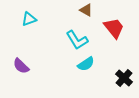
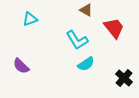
cyan triangle: moved 1 px right
